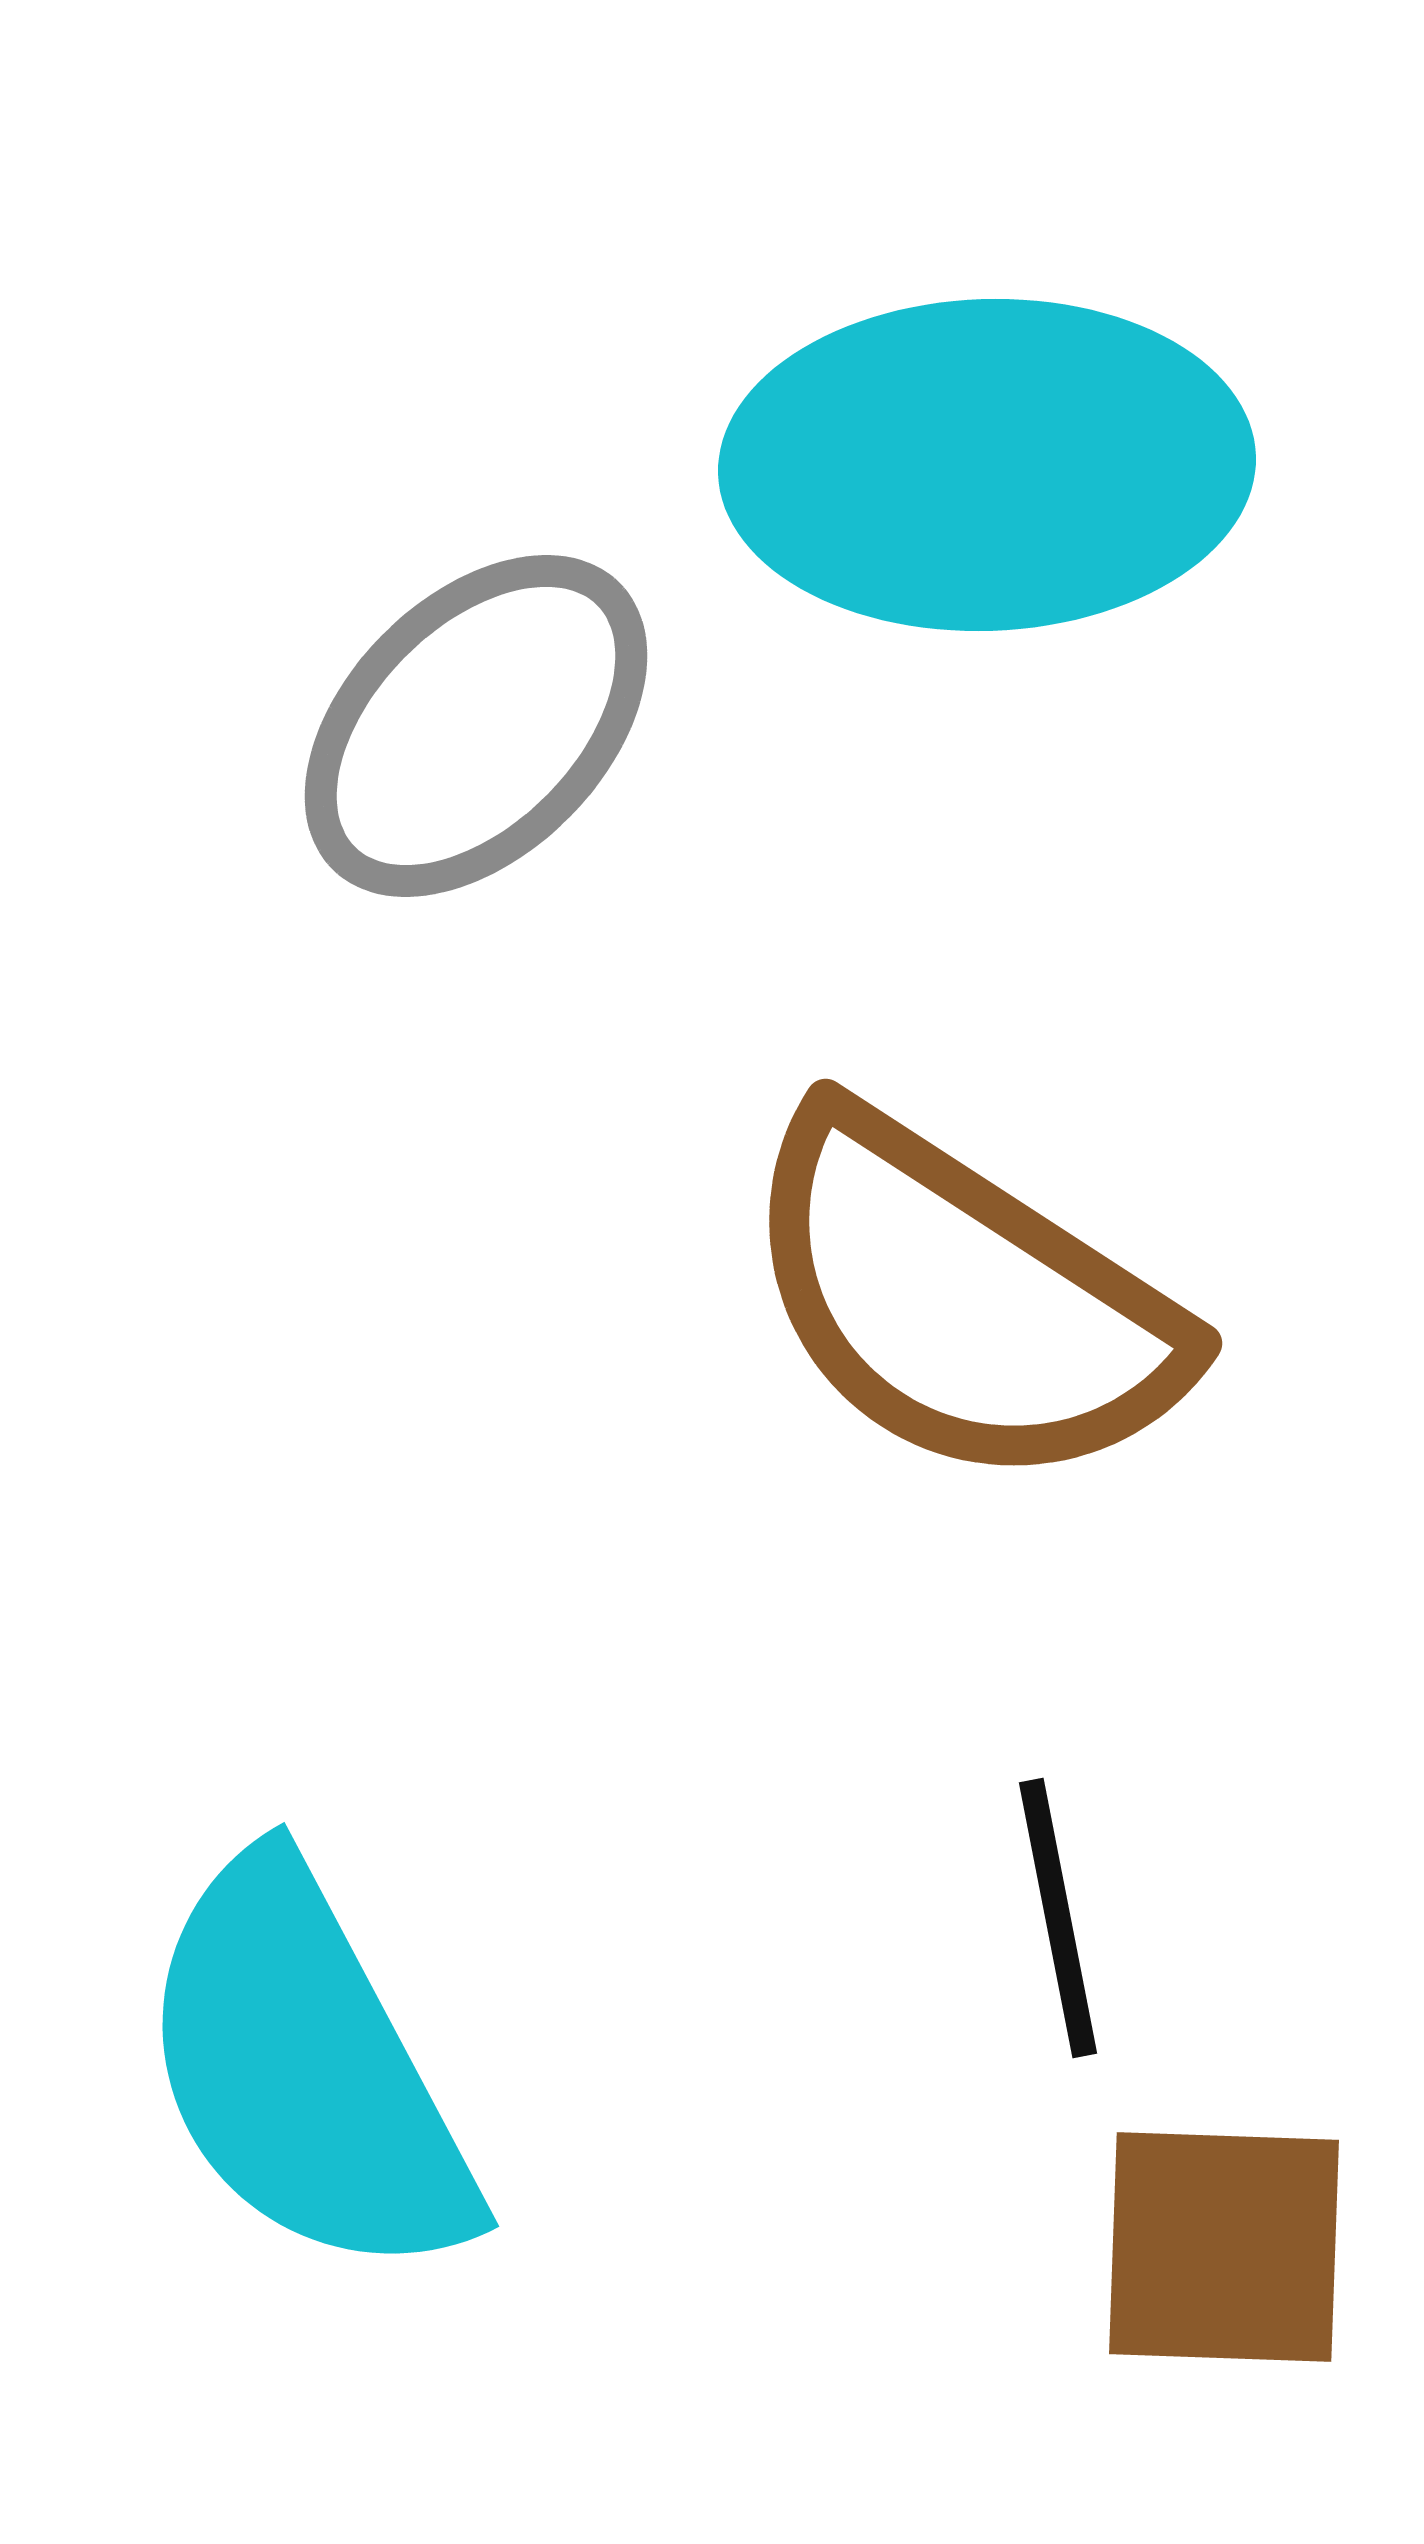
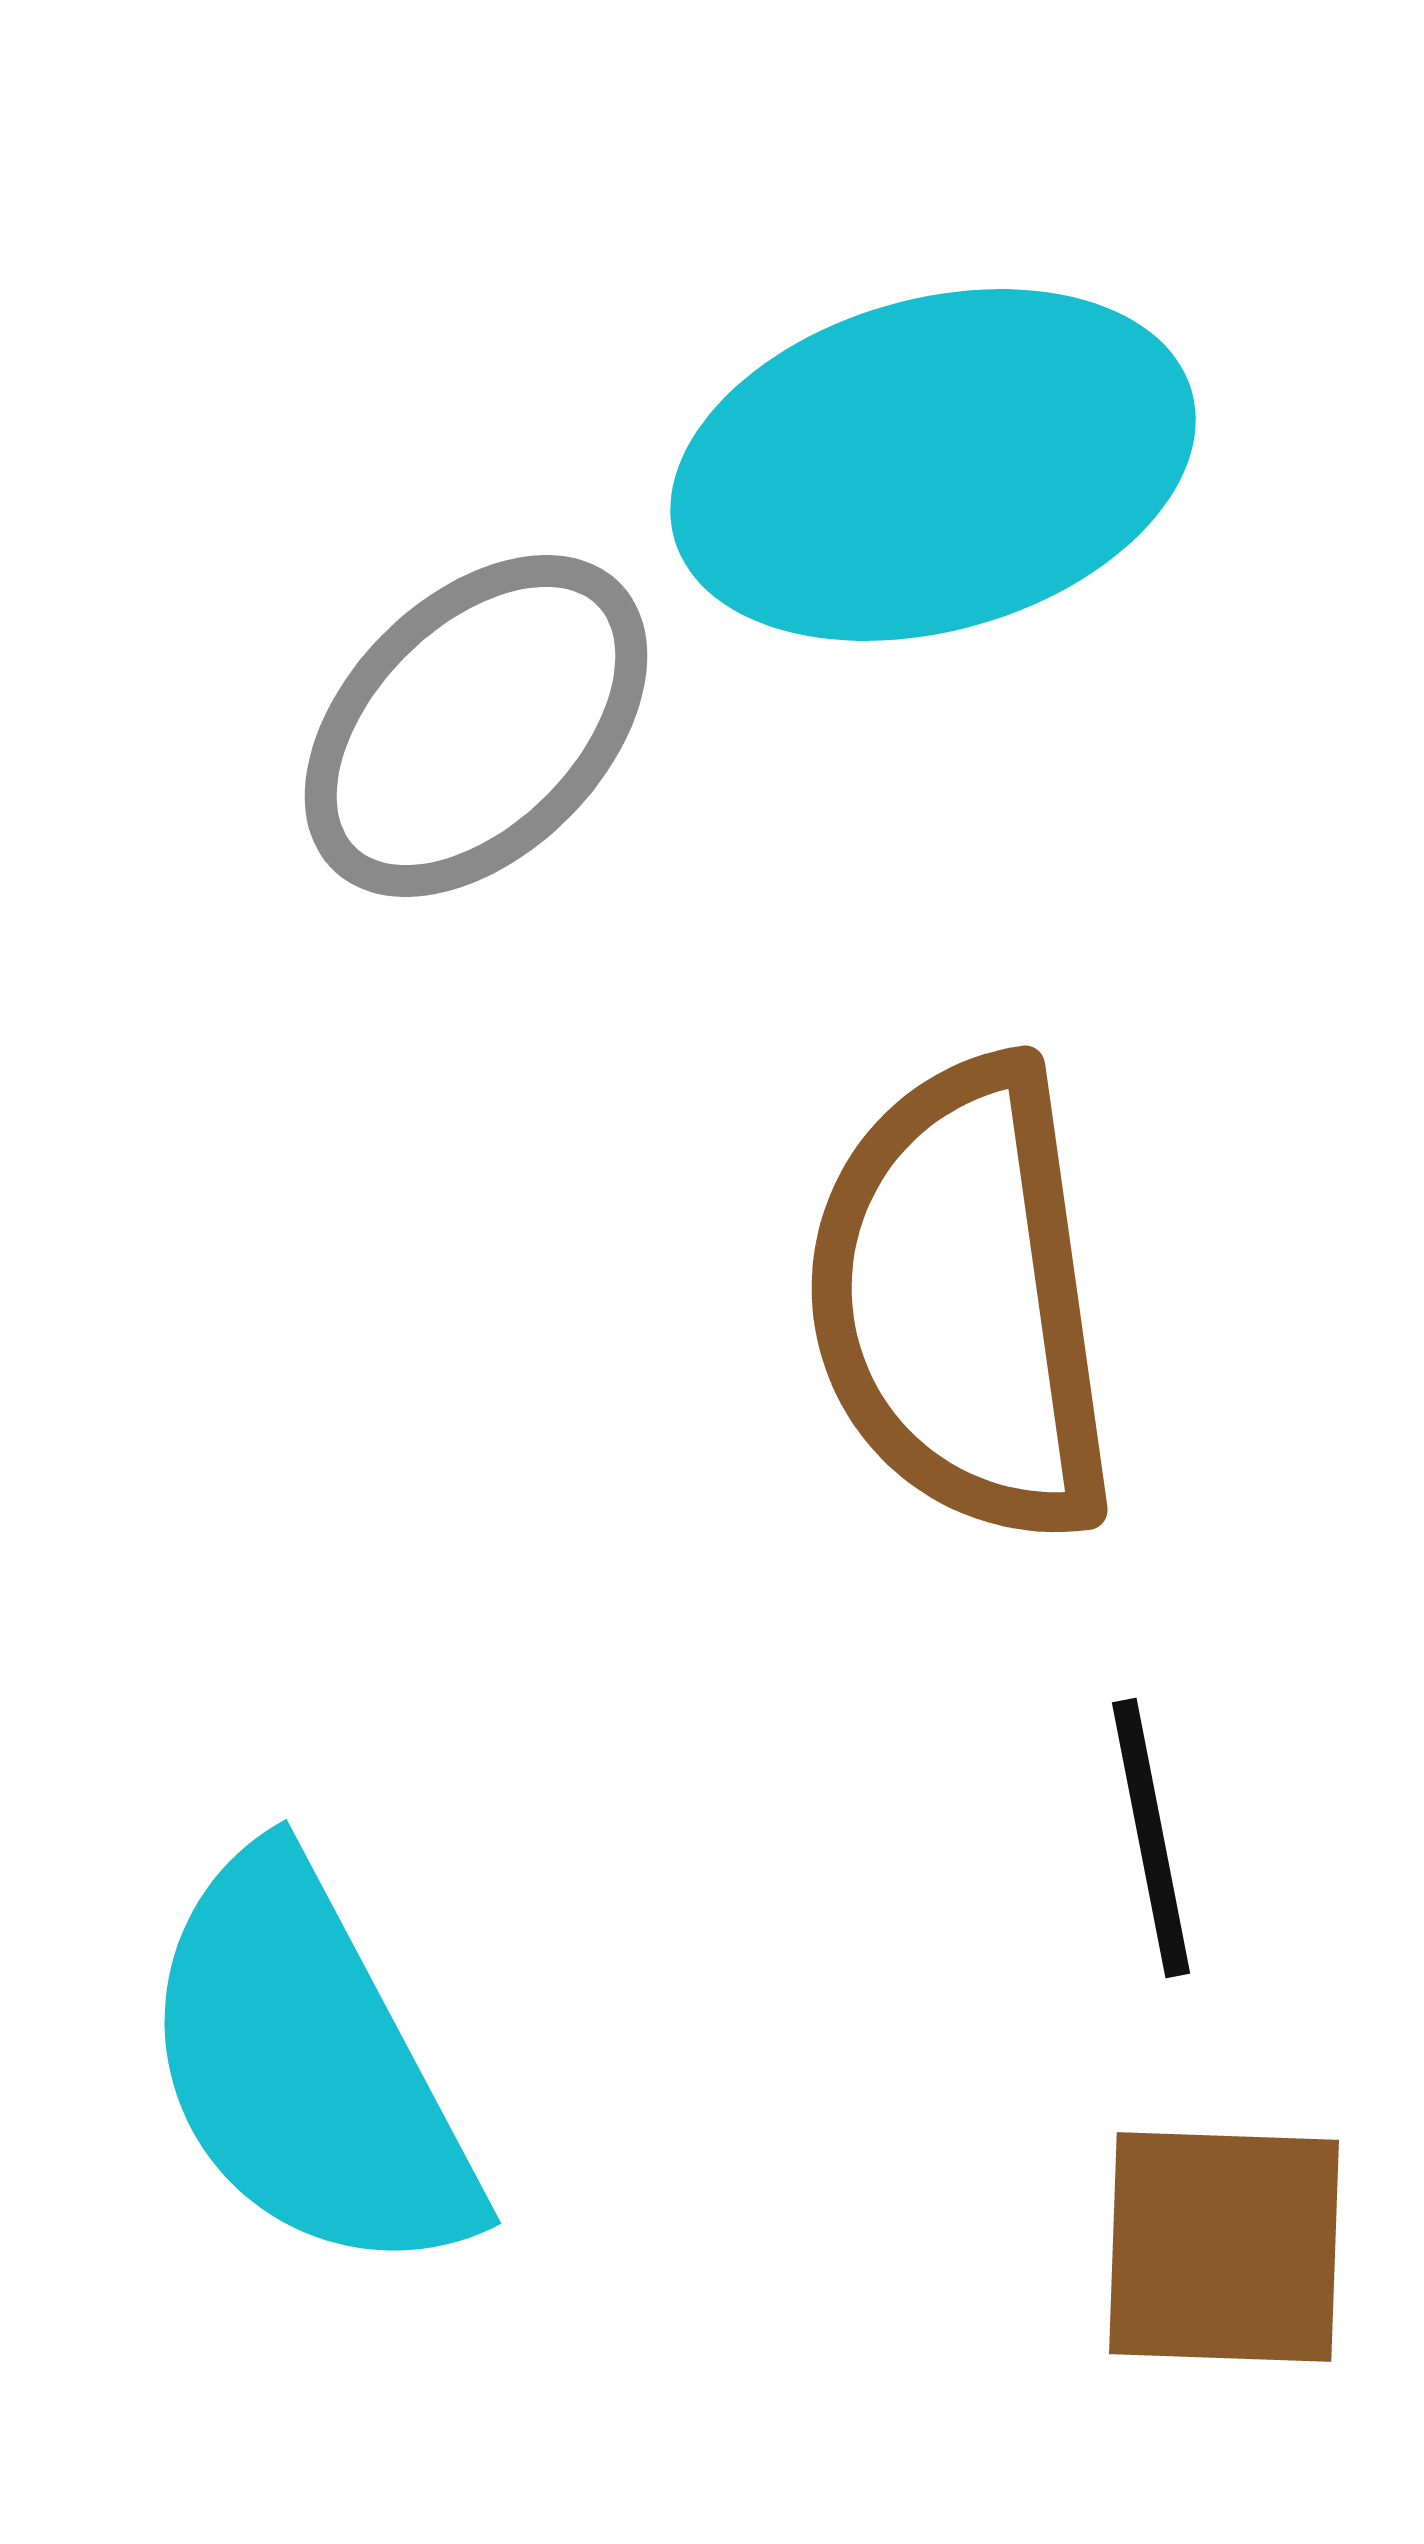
cyan ellipse: moved 54 px left; rotated 14 degrees counterclockwise
brown semicircle: rotated 49 degrees clockwise
black line: moved 93 px right, 80 px up
cyan semicircle: moved 2 px right, 3 px up
